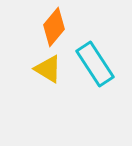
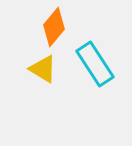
yellow triangle: moved 5 px left
